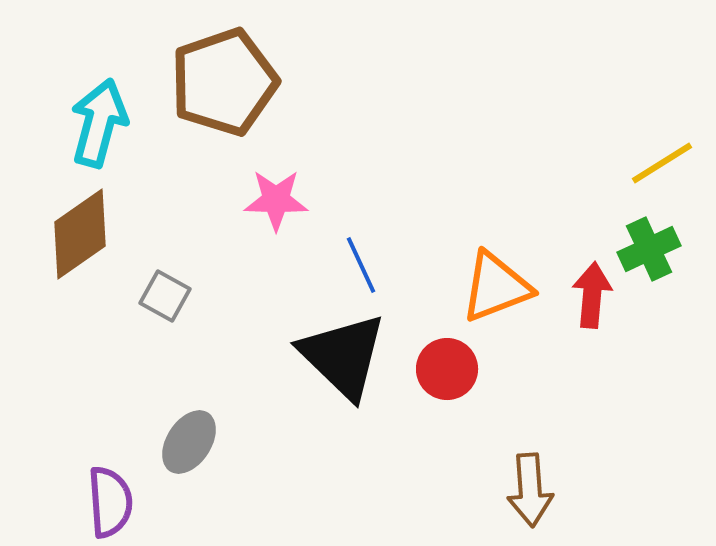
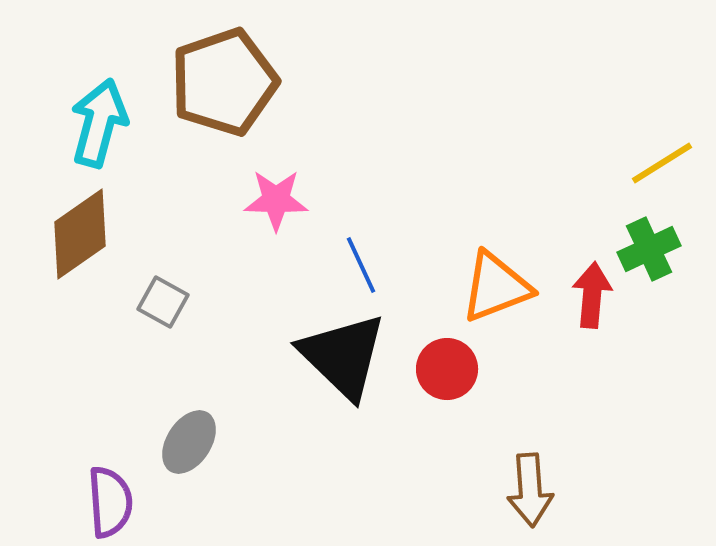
gray square: moved 2 px left, 6 px down
